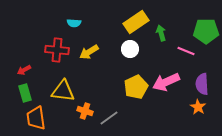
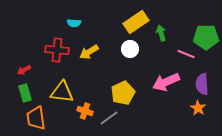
green pentagon: moved 6 px down
pink line: moved 3 px down
yellow pentagon: moved 13 px left, 6 px down
yellow triangle: moved 1 px left, 1 px down
orange star: moved 1 px down
